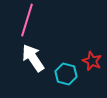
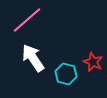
pink line: rotated 32 degrees clockwise
red star: moved 1 px right, 1 px down
